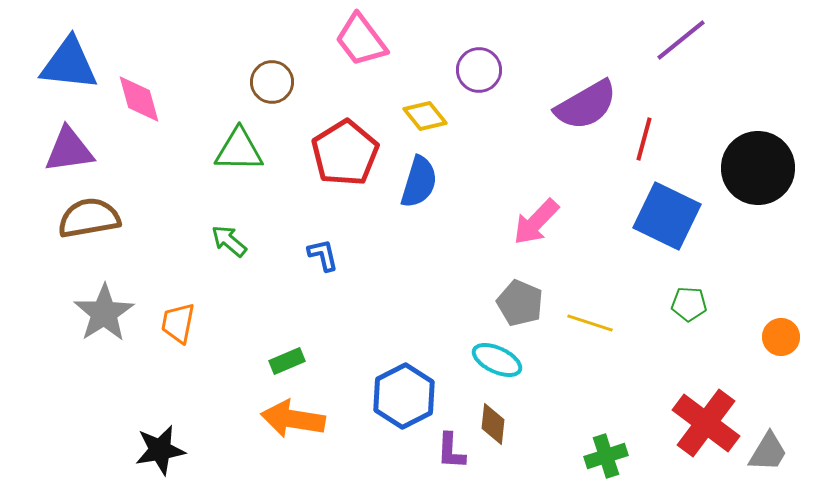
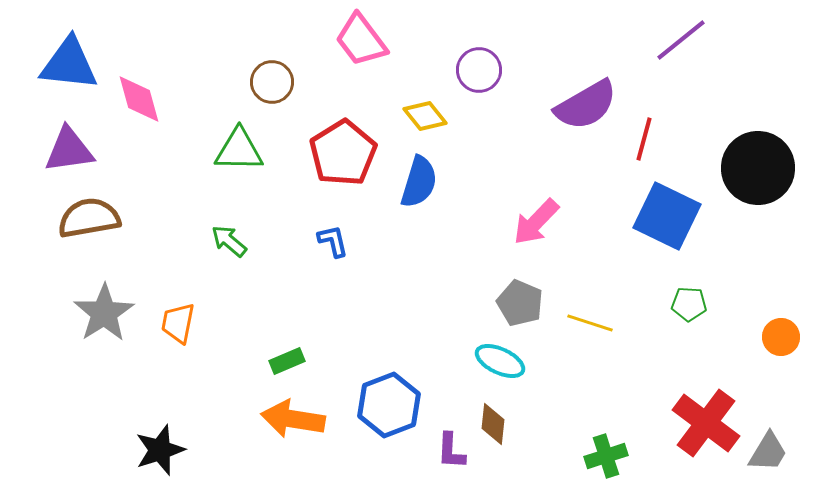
red pentagon: moved 2 px left
blue L-shape: moved 10 px right, 14 px up
cyan ellipse: moved 3 px right, 1 px down
blue hexagon: moved 15 px left, 9 px down; rotated 6 degrees clockwise
black star: rotated 9 degrees counterclockwise
